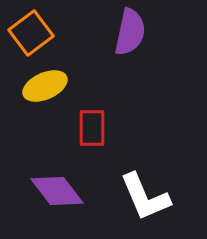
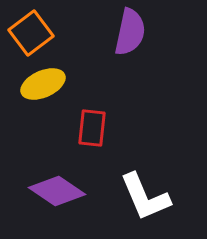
yellow ellipse: moved 2 px left, 2 px up
red rectangle: rotated 6 degrees clockwise
purple diamond: rotated 18 degrees counterclockwise
